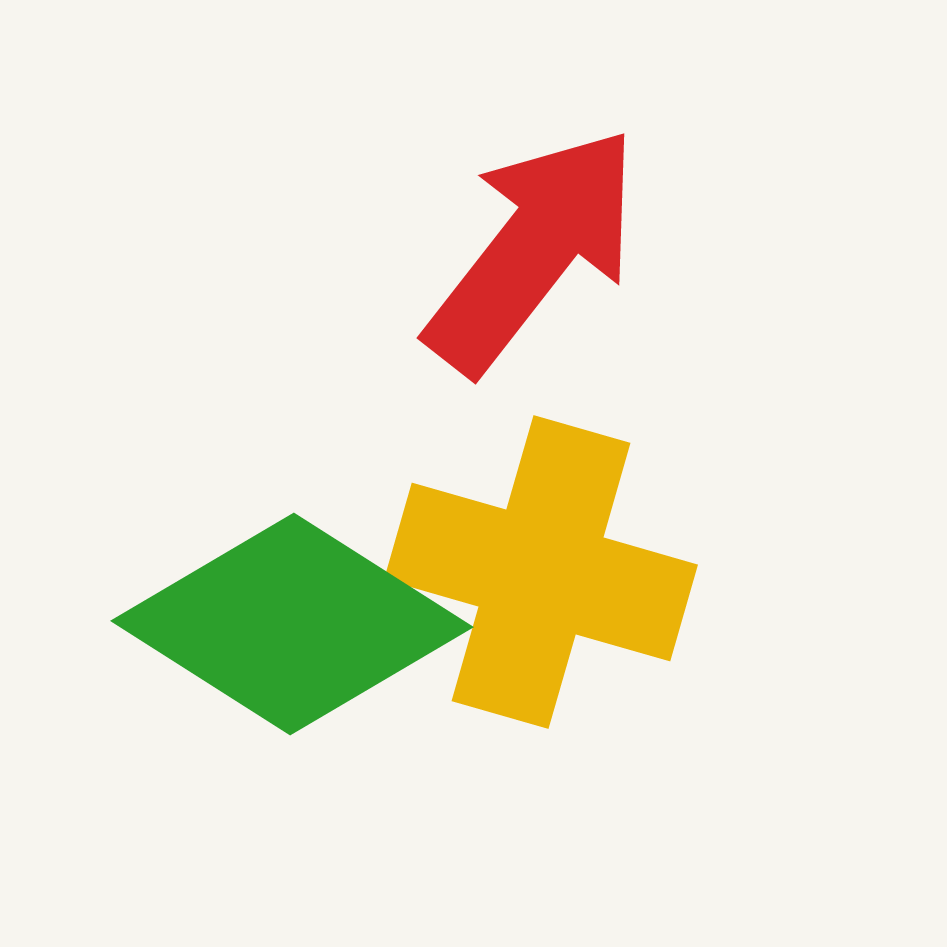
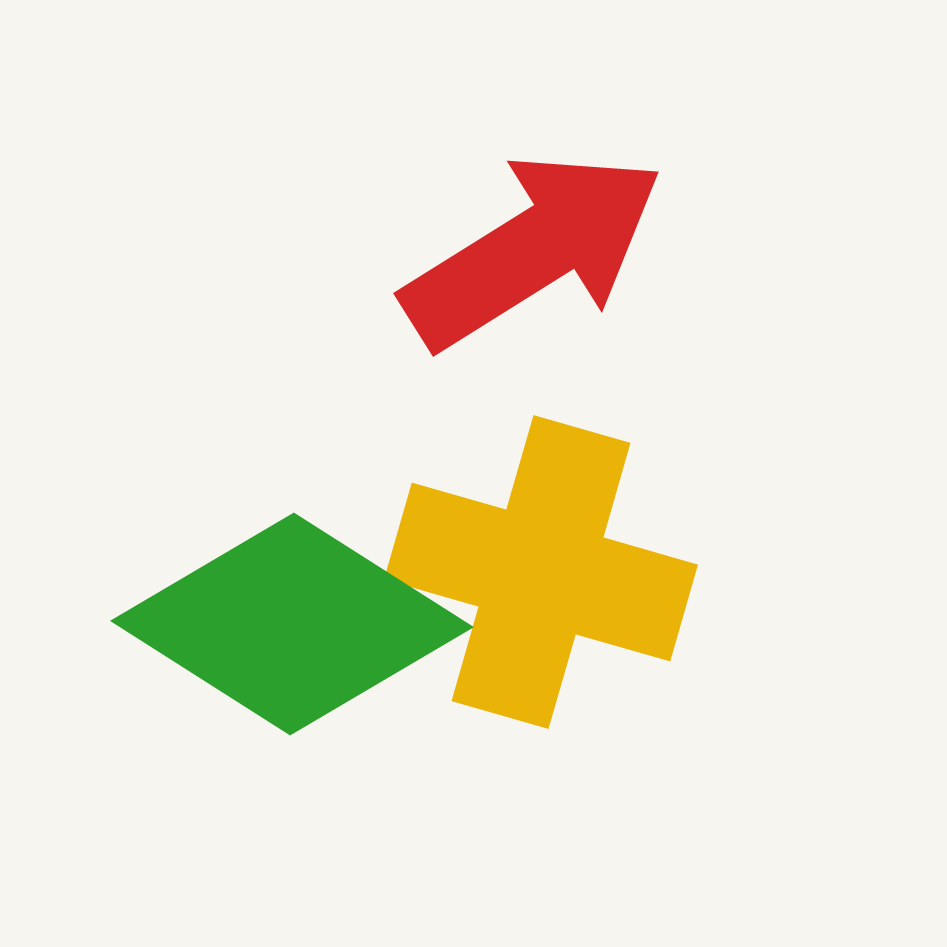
red arrow: rotated 20 degrees clockwise
